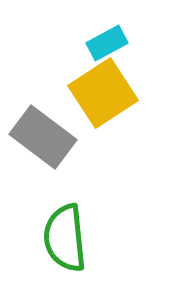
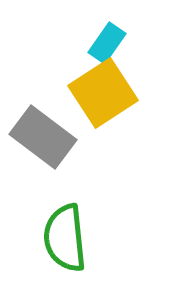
cyan rectangle: rotated 27 degrees counterclockwise
